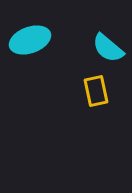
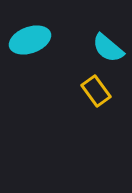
yellow rectangle: rotated 24 degrees counterclockwise
